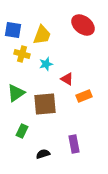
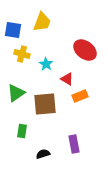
red ellipse: moved 2 px right, 25 px down
yellow trapezoid: moved 13 px up
cyan star: rotated 24 degrees counterclockwise
orange rectangle: moved 4 px left
green rectangle: rotated 16 degrees counterclockwise
